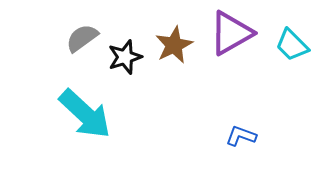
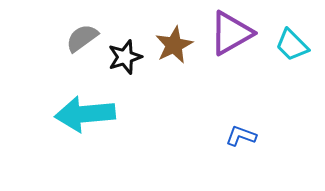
cyan arrow: rotated 132 degrees clockwise
